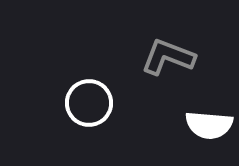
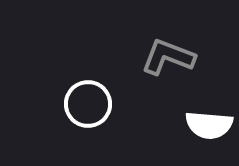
white circle: moved 1 px left, 1 px down
